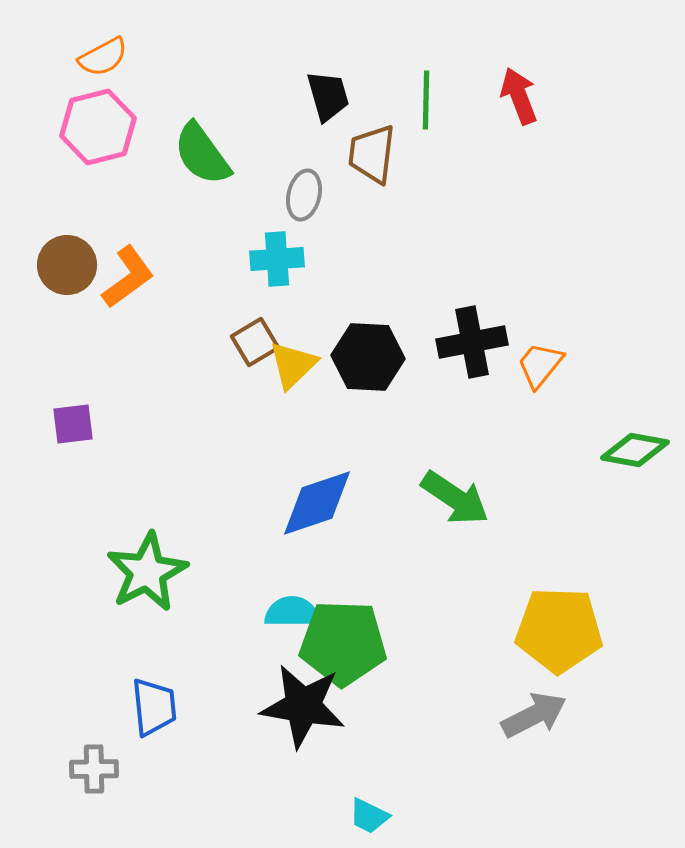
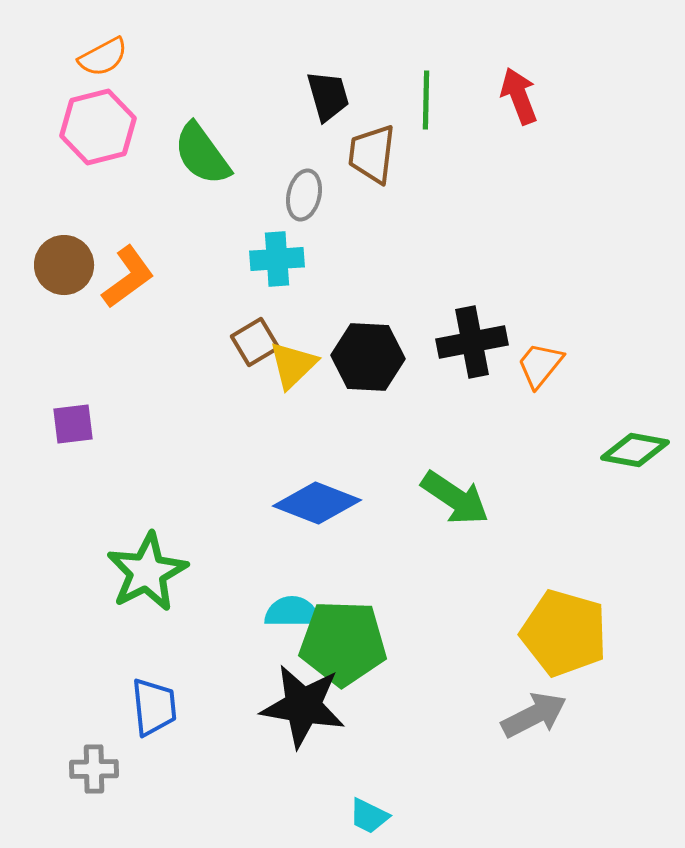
brown circle: moved 3 px left
blue diamond: rotated 40 degrees clockwise
yellow pentagon: moved 5 px right, 3 px down; rotated 14 degrees clockwise
